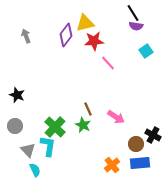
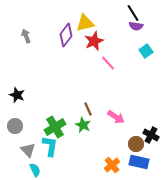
red star: rotated 18 degrees counterclockwise
green cross: rotated 15 degrees clockwise
black cross: moved 2 px left
cyan L-shape: moved 2 px right
blue rectangle: moved 1 px left, 1 px up; rotated 18 degrees clockwise
